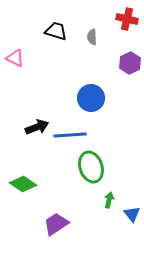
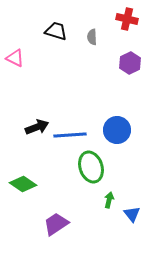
blue circle: moved 26 px right, 32 px down
